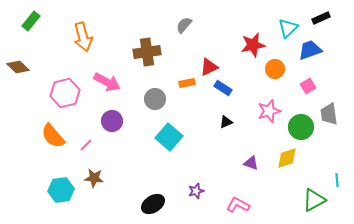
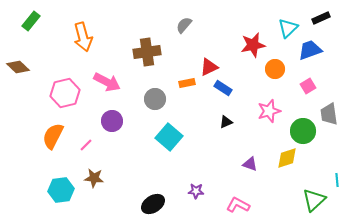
green circle: moved 2 px right, 4 px down
orange semicircle: rotated 68 degrees clockwise
purple triangle: moved 1 px left, 1 px down
purple star: rotated 21 degrees clockwise
green triangle: rotated 15 degrees counterclockwise
